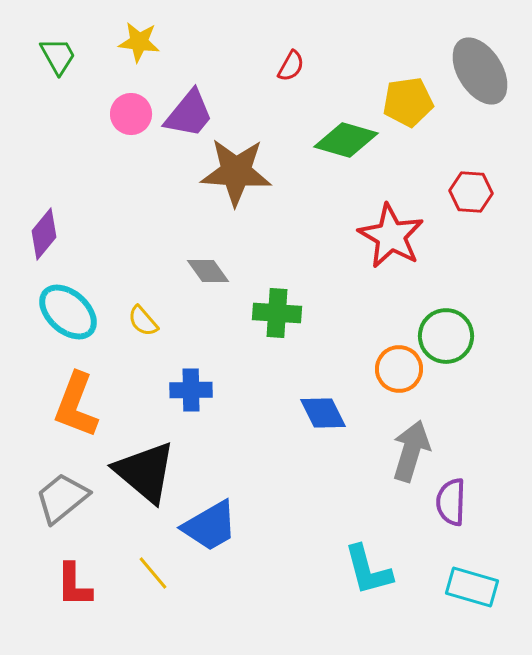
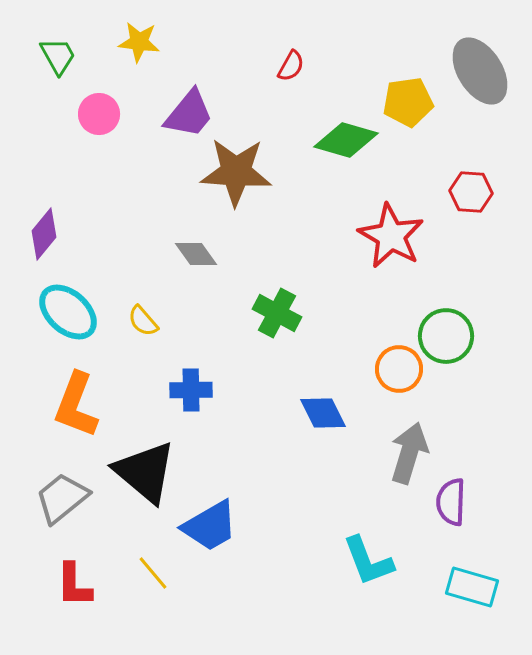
pink circle: moved 32 px left
gray diamond: moved 12 px left, 17 px up
green cross: rotated 24 degrees clockwise
gray arrow: moved 2 px left, 2 px down
cyan L-shape: moved 9 px up; rotated 6 degrees counterclockwise
